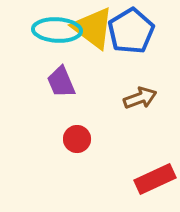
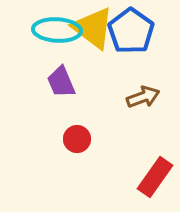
blue pentagon: rotated 6 degrees counterclockwise
brown arrow: moved 3 px right, 1 px up
red rectangle: moved 2 px up; rotated 30 degrees counterclockwise
